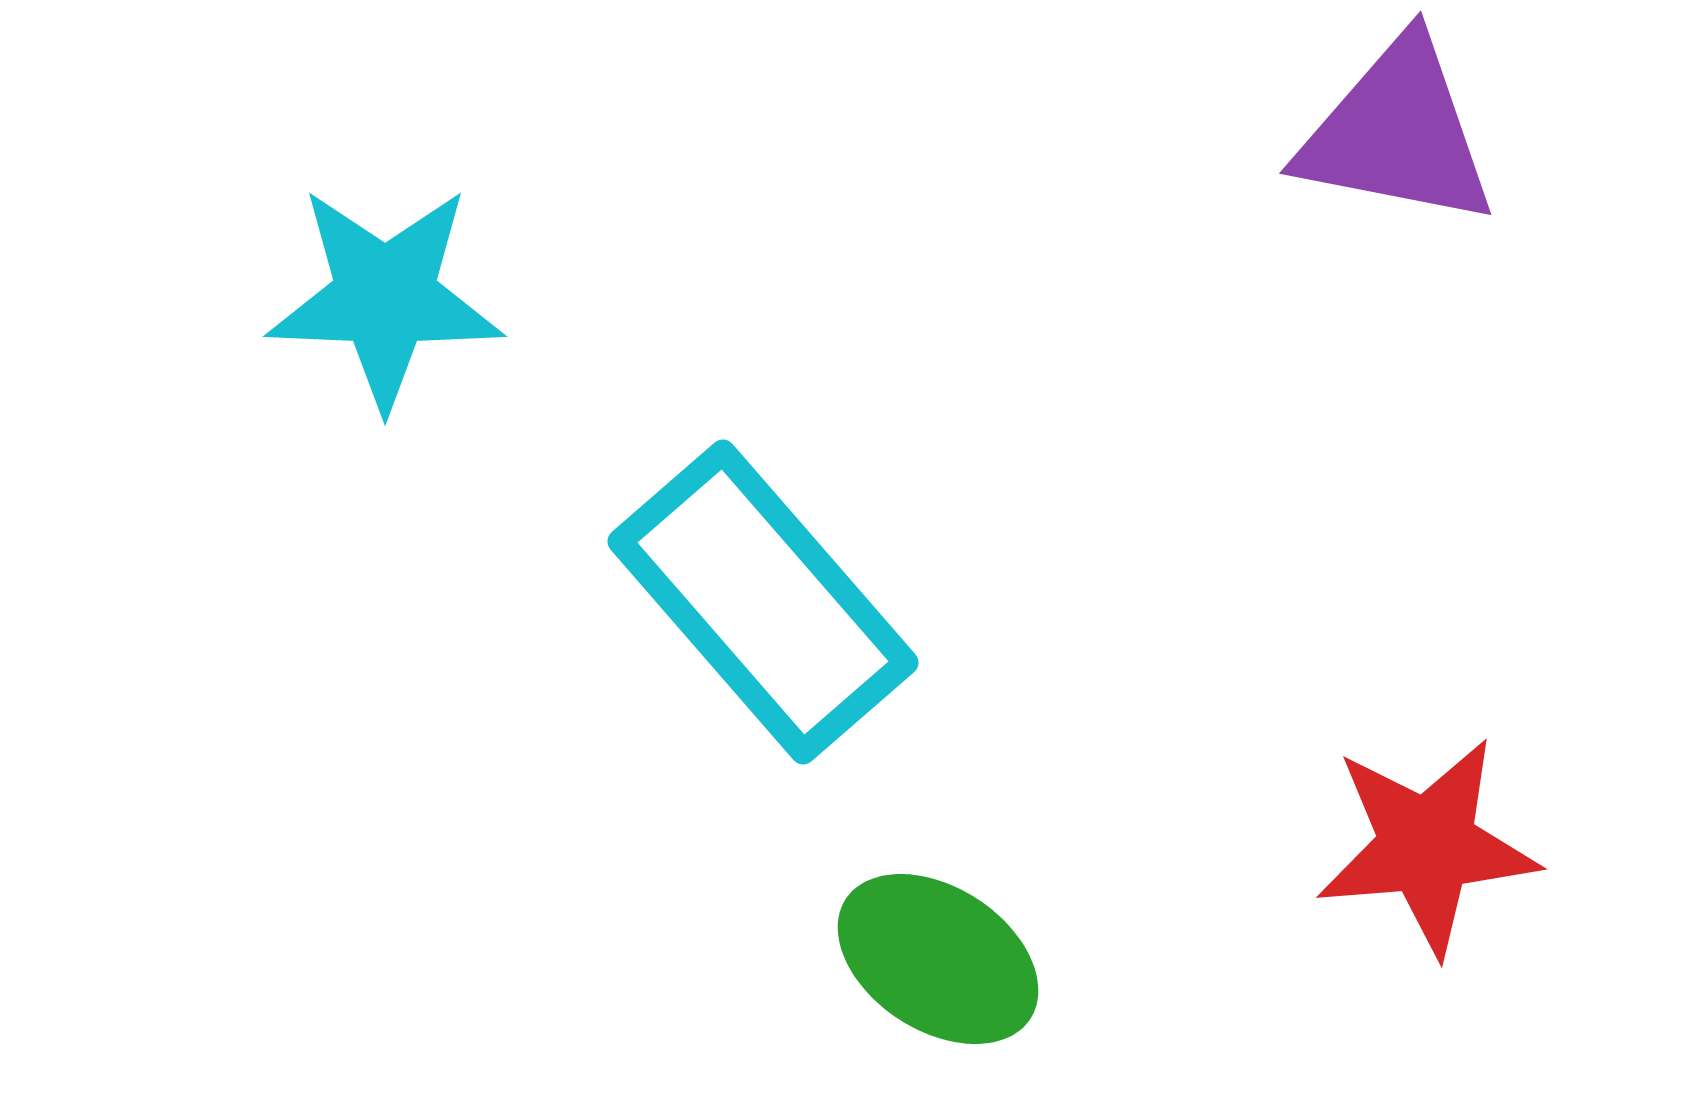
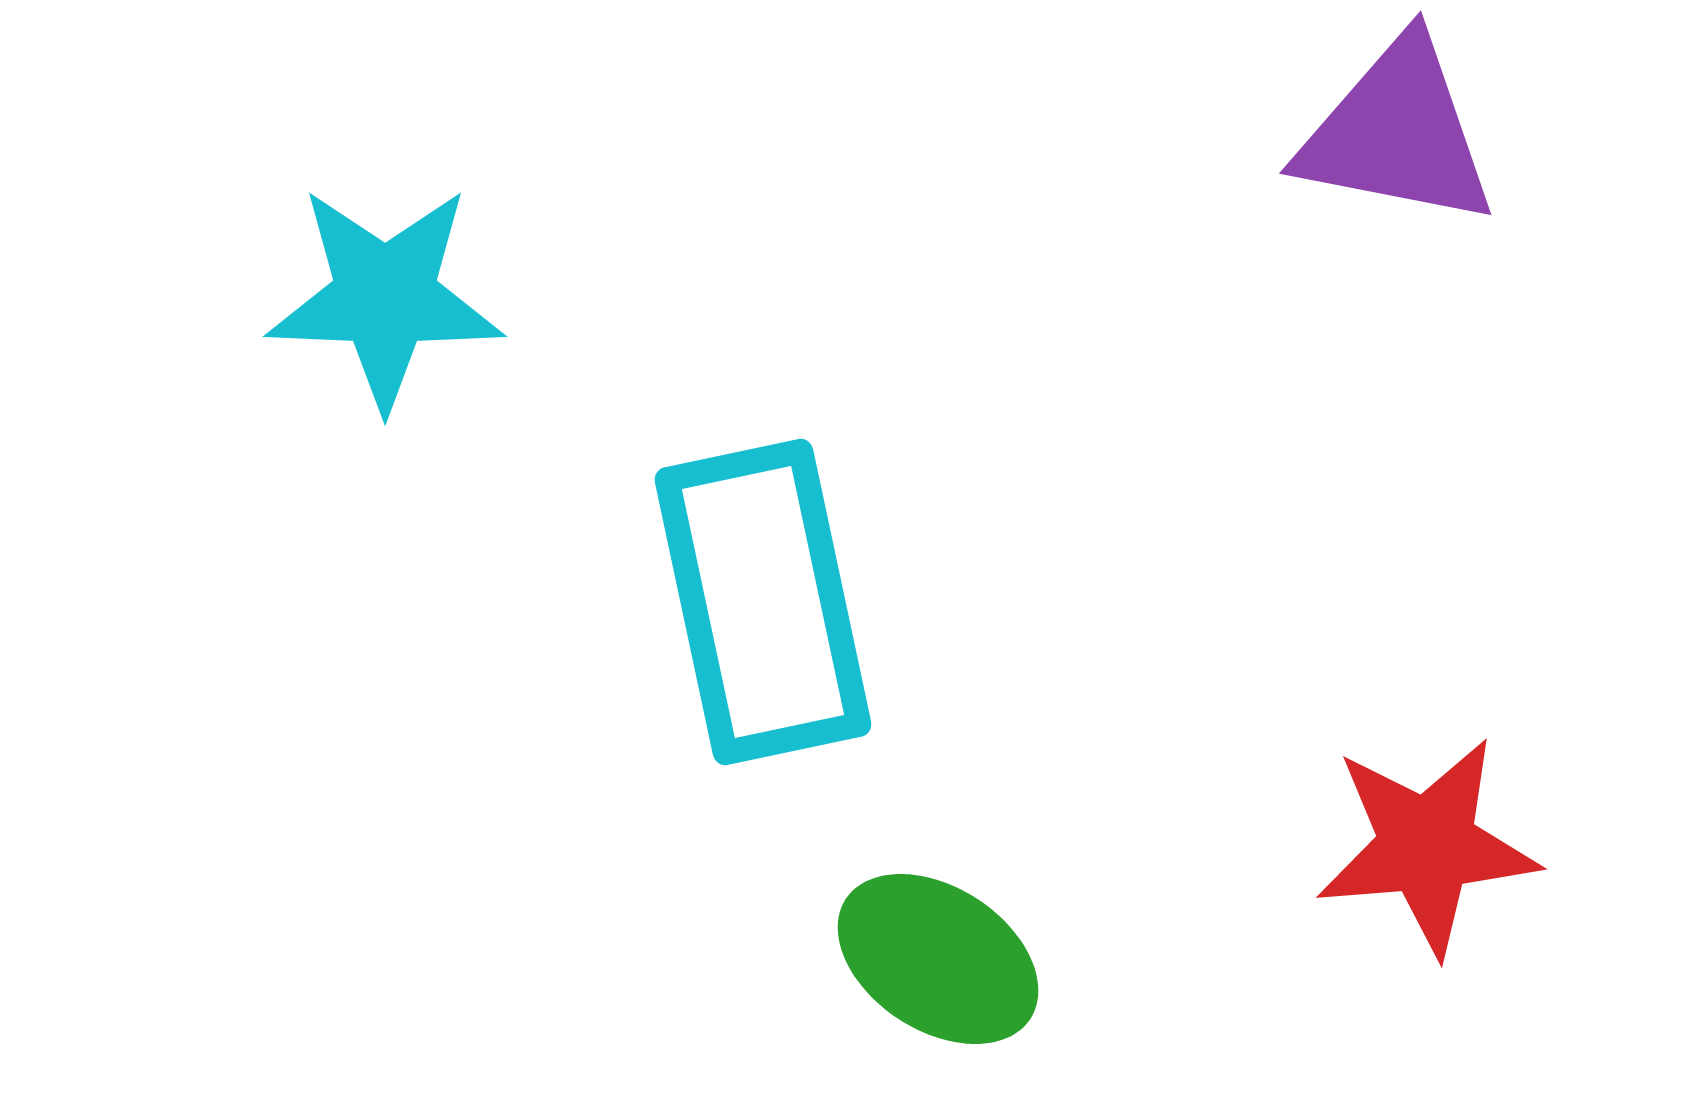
cyan rectangle: rotated 29 degrees clockwise
